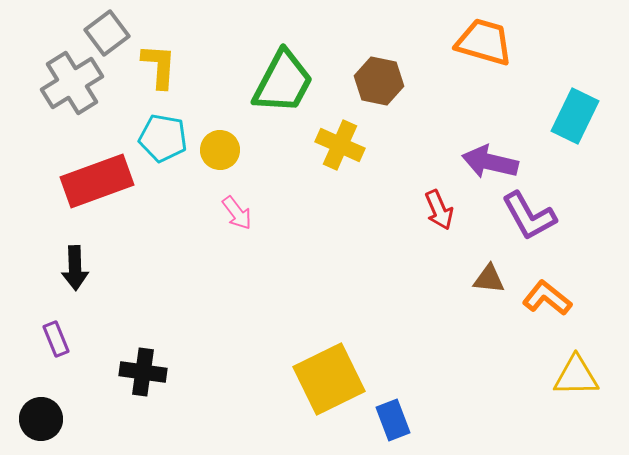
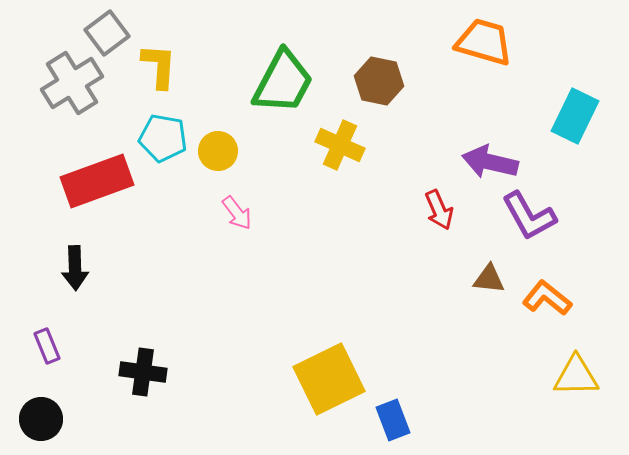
yellow circle: moved 2 px left, 1 px down
purple rectangle: moved 9 px left, 7 px down
